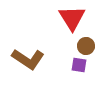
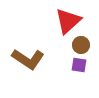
red triangle: moved 4 px left, 3 px down; rotated 20 degrees clockwise
brown circle: moved 5 px left, 1 px up
